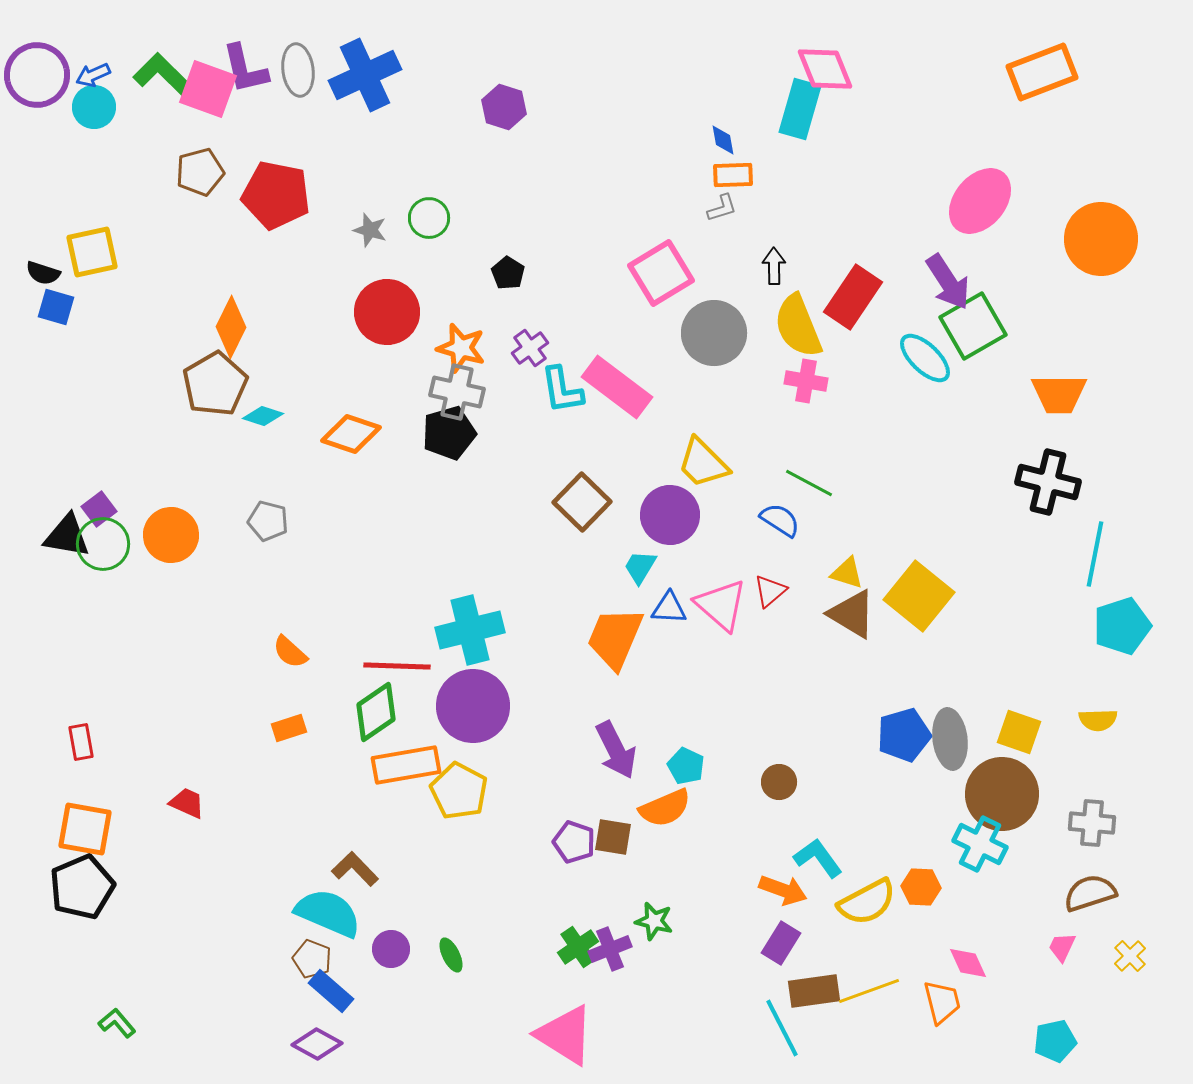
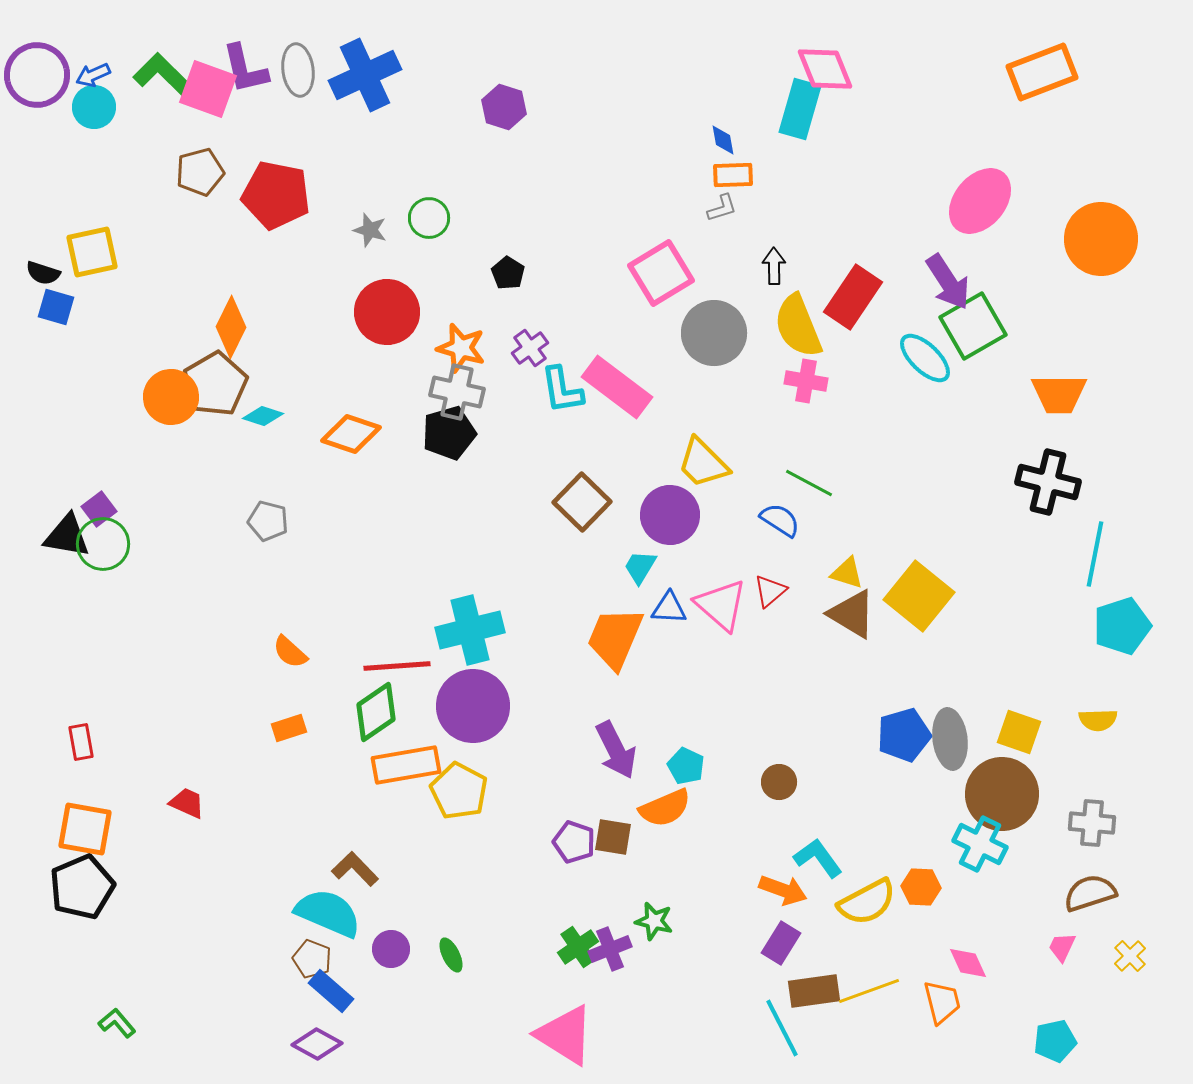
orange circle at (171, 535): moved 138 px up
red line at (397, 666): rotated 6 degrees counterclockwise
